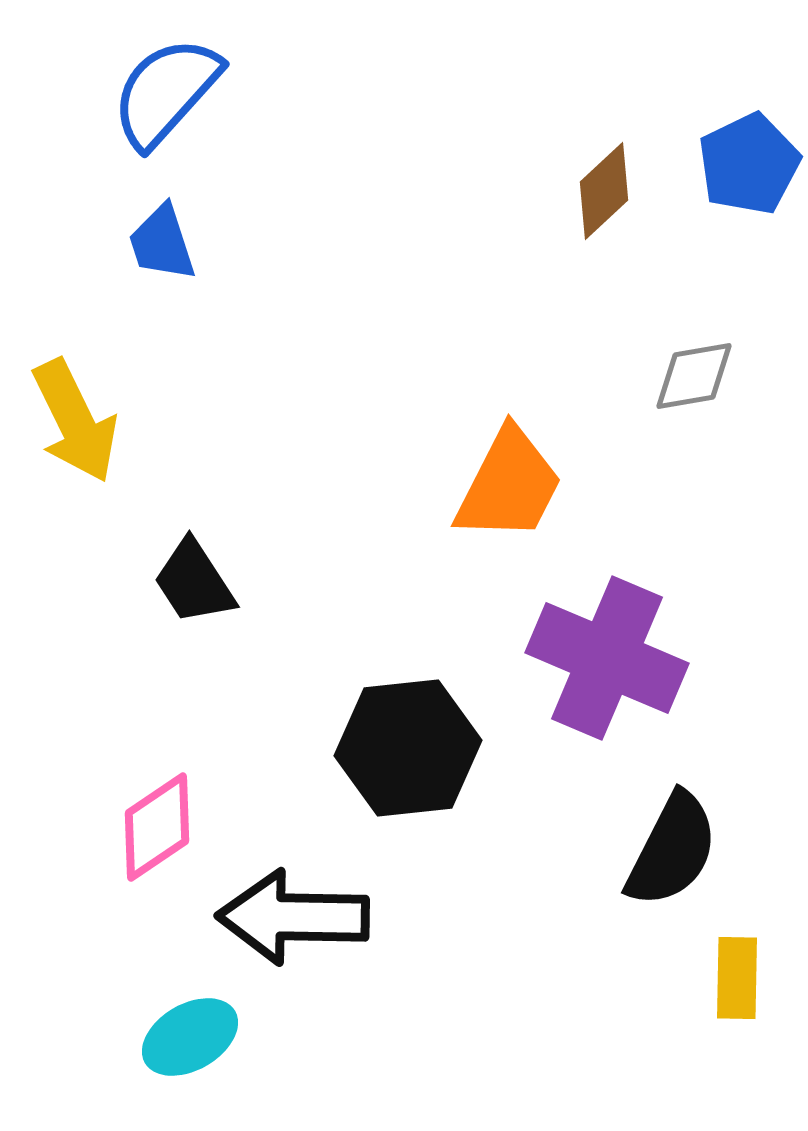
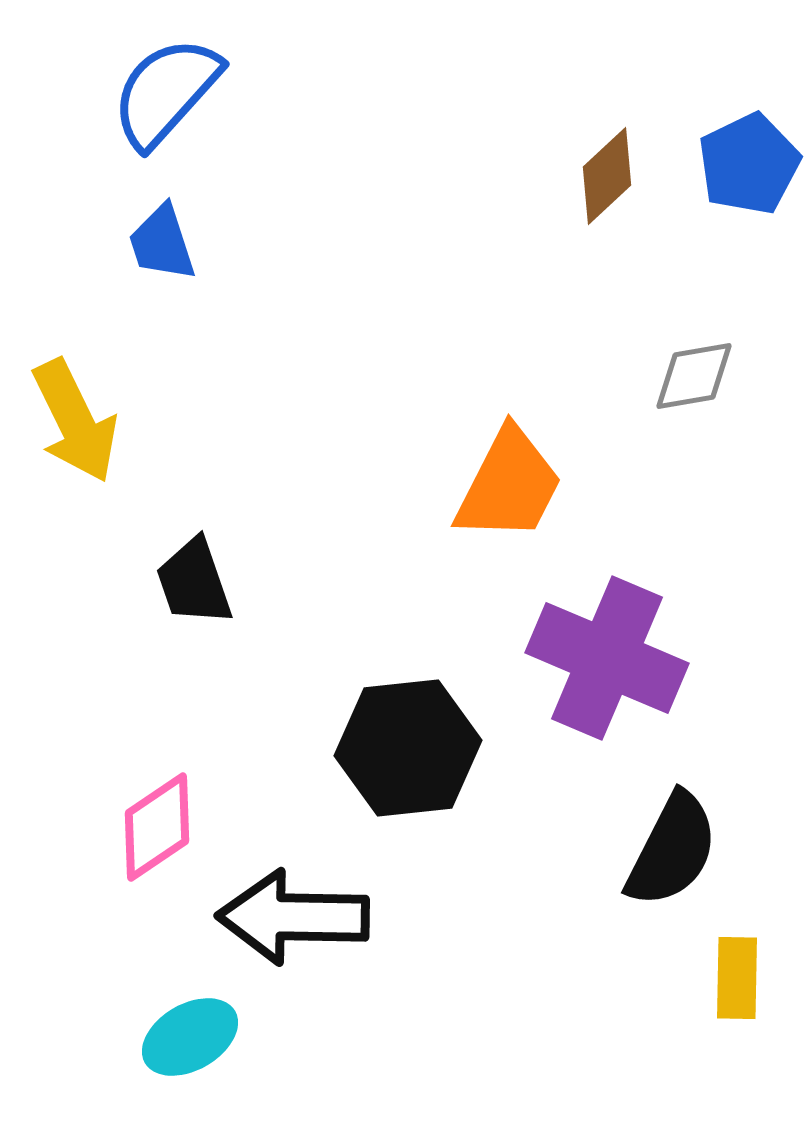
brown diamond: moved 3 px right, 15 px up
black trapezoid: rotated 14 degrees clockwise
